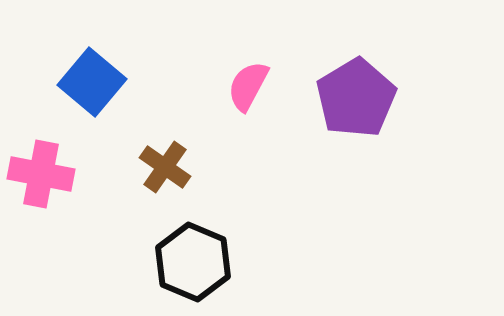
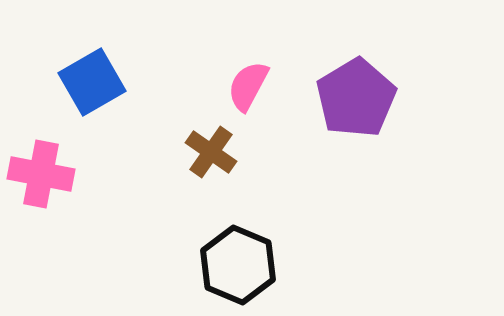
blue square: rotated 20 degrees clockwise
brown cross: moved 46 px right, 15 px up
black hexagon: moved 45 px right, 3 px down
